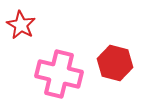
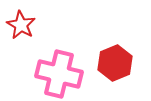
red hexagon: rotated 24 degrees clockwise
